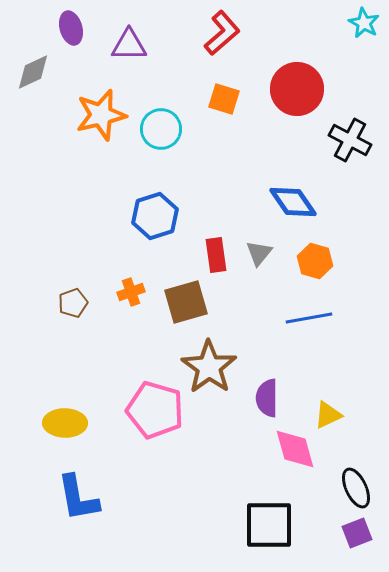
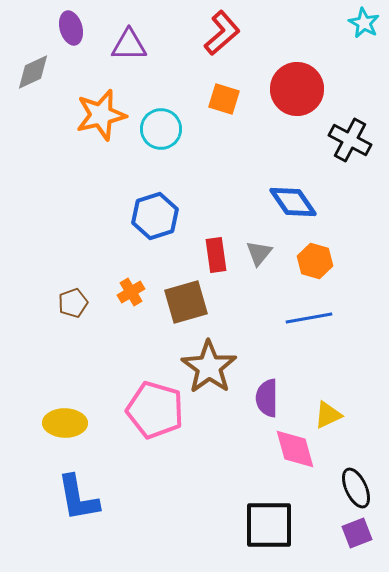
orange cross: rotated 12 degrees counterclockwise
